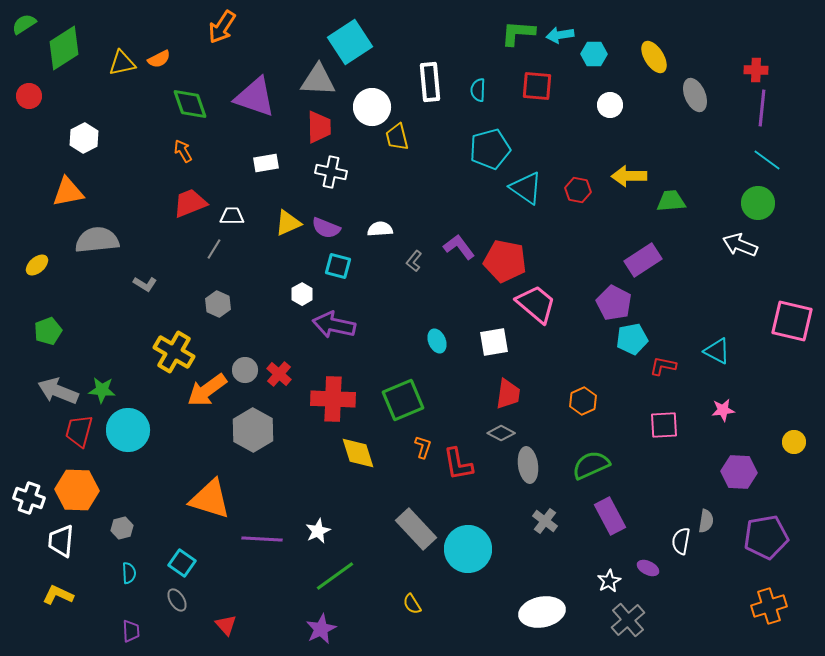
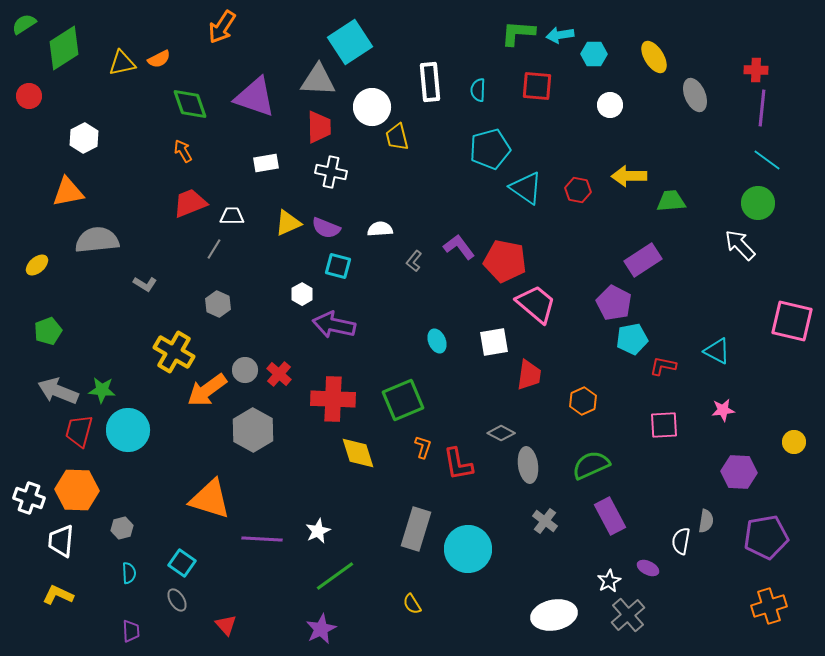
white arrow at (740, 245): rotated 24 degrees clockwise
red trapezoid at (508, 394): moved 21 px right, 19 px up
gray rectangle at (416, 529): rotated 60 degrees clockwise
white ellipse at (542, 612): moved 12 px right, 3 px down
gray cross at (628, 620): moved 5 px up
